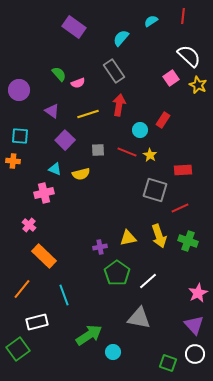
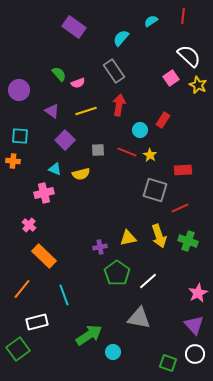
yellow line at (88, 114): moved 2 px left, 3 px up
